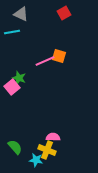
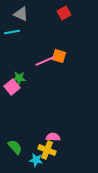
green star: rotated 16 degrees counterclockwise
